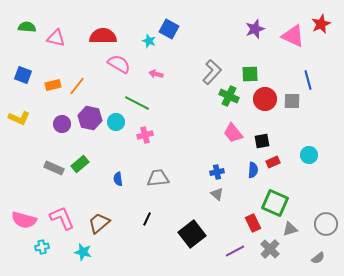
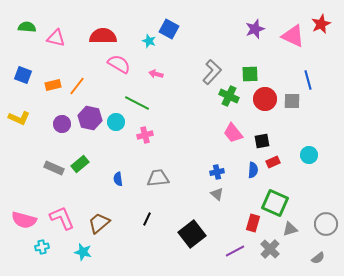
red rectangle at (253, 223): rotated 42 degrees clockwise
